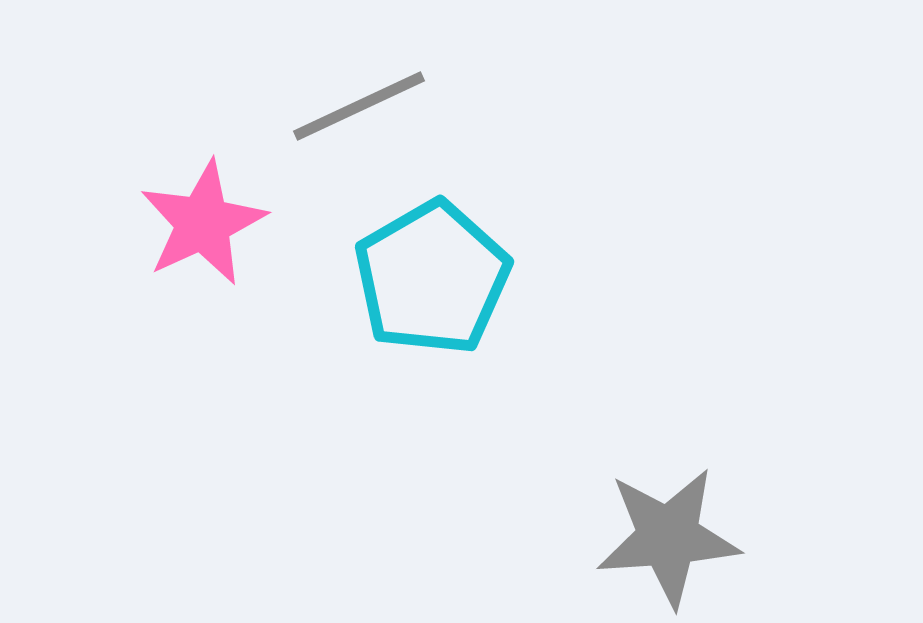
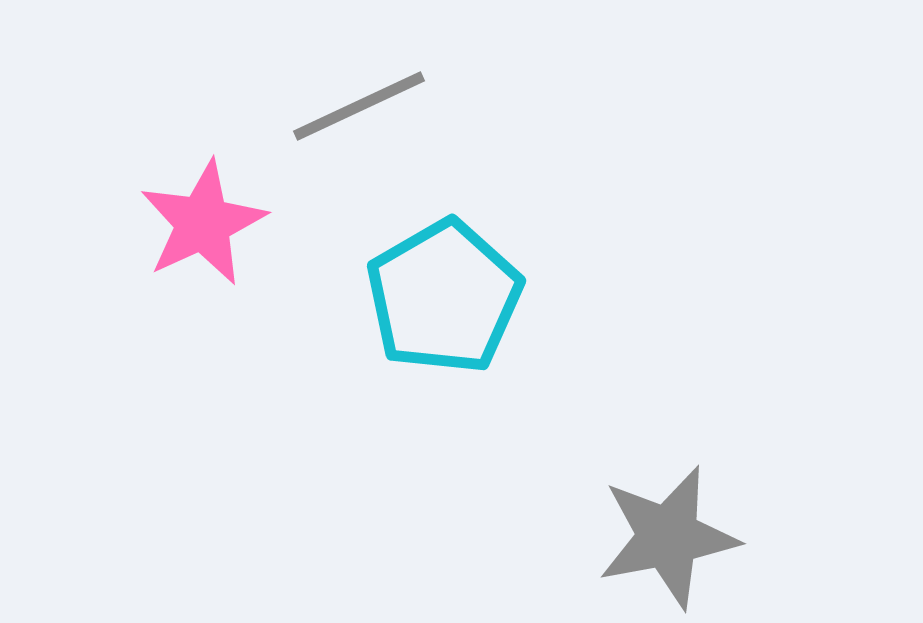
cyan pentagon: moved 12 px right, 19 px down
gray star: rotated 7 degrees counterclockwise
